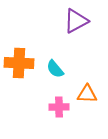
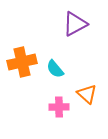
purple triangle: moved 1 px left, 3 px down
orange cross: moved 3 px right, 1 px up; rotated 16 degrees counterclockwise
orange triangle: rotated 40 degrees clockwise
